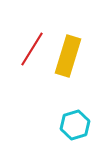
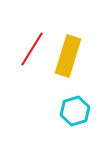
cyan hexagon: moved 14 px up
